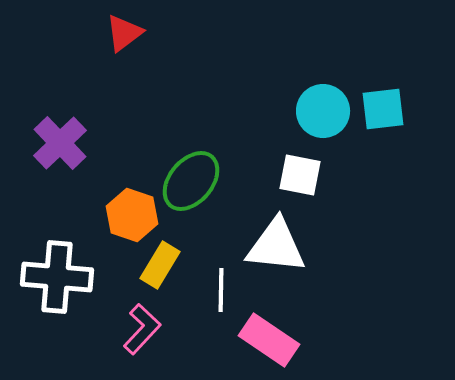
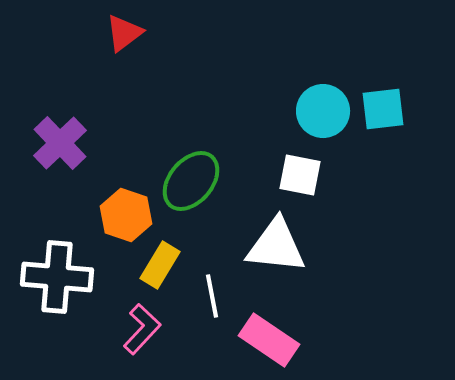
orange hexagon: moved 6 px left
white line: moved 9 px left, 6 px down; rotated 12 degrees counterclockwise
